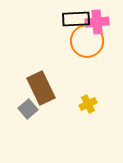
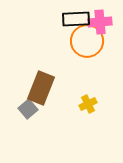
pink cross: moved 3 px right
brown rectangle: rotated 48 degrees clockwise
